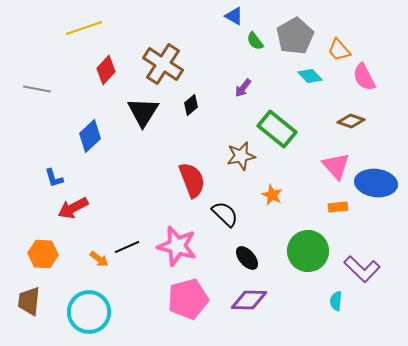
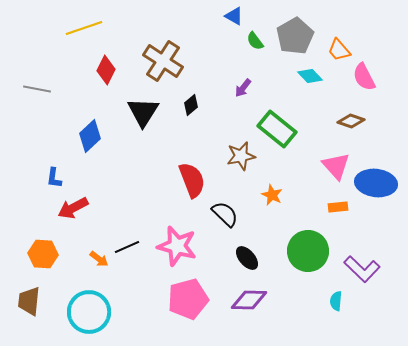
brown cross: moved 3 px up
red diamond: rotated 16 degrees counterclockwise
blue L-shape: rotated 25 degrees clockwise
